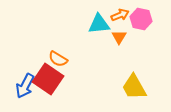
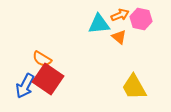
orange triangle: rotated 21 degrees counterclockwise
orange semicircle: moved 16 px left
